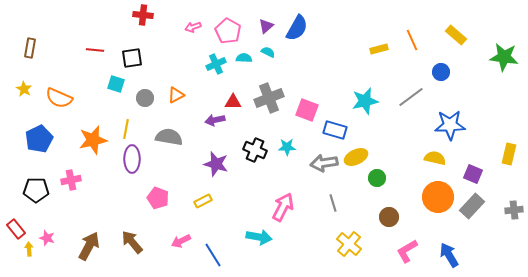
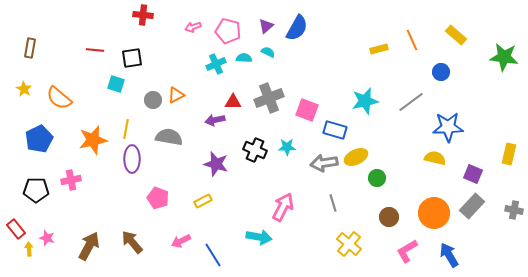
pink pentagon at (228, 31): rotated 15 degrees counterclockwise
gray line at (411, 97): moved 5 px down
orange semicircle at (59, 98): rotated 16 degrees clockwise
gray circle at (145, 98): moved 8 px right, 2 px down
blue star at (450, 125): moved 2 px left, 2 px down
orange circle at (438, 197): moved 4 px left, 16 px down
gray cross at (514, 210): rotated 18 degrees clockwise
